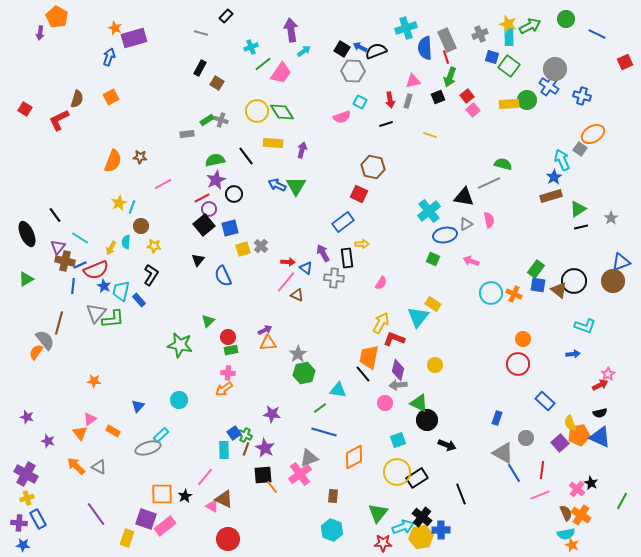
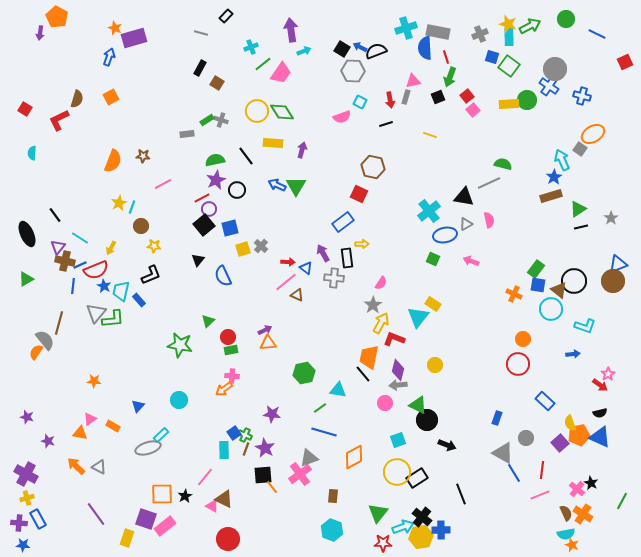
gray rectangle at (447, 40): moved 9 px left, 8 px up; rotated 55 degrees counterclockwise
cyan arrow at (304, 51): rotated 16 degrees clockwise
gray rectangle at (408, 101): moved 2 px left, 4 px up
brown star at (140, 157): moved 3 px right, 1 px up
black circle at (234, 194): moved 3 px right, 4 px up
cyan semicircle at (126, 242): moved 94 px left, 89 px up
blue triangle at (621, 262): moved 3 px left, 2 px down
black L-shape at (151, 275): rotated 35 degrees clockwise
pink line at (286, 282): rotated 10 degrees clockwise
cyan circle at (491, 293): moved 60 px right, 16 px down
gray star at (298, 354): moved 75 px right, 49 px up
pink cross at (228, 373): moved 4 px right, 3 px down
red arrow at (600, 385): rotated 63 degrees clockwise
green triangle at (419, 403): moved 1 px left, 2 px down
orange rectangle at (113, 431): moved 5 px up
orange triangle at (80, 433): rotated 42 degrees counterclockwise
orange cross at (581, 515): moved 2 px right, 1 px up
